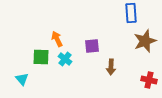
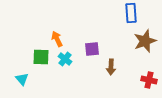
purple square: moved 3 px down
